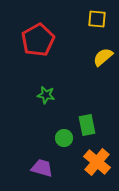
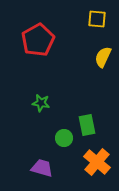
yellow semicircle: rotated 25 degrees counterclockwise
green star: moved 5 px left, 8 px down
